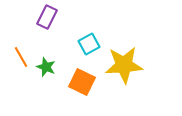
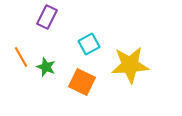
yellow star: moved 6 px right
